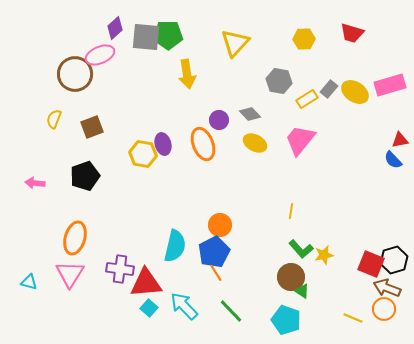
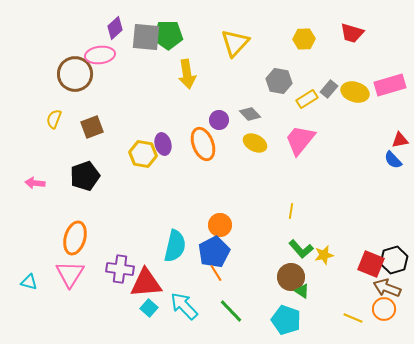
pink ellipse at (100, 55): rotated 16 degrees clockwise
yellow ellipse at (355, 92): rotated 16 degrees counterclockwise
